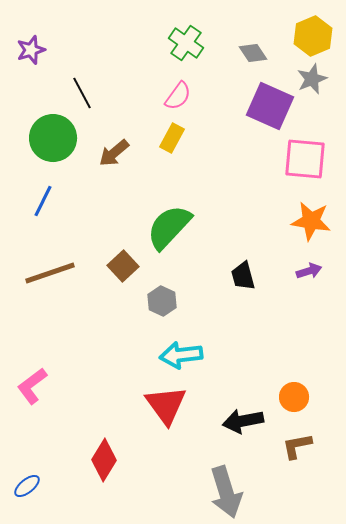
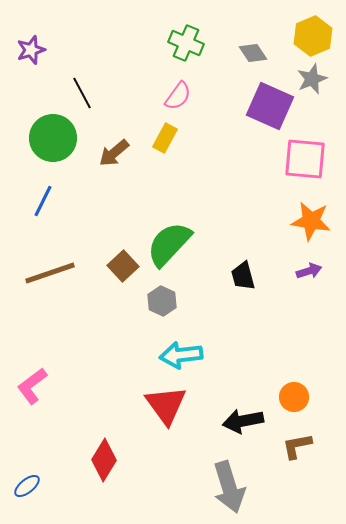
green cross: rotated 12 degrees counterclockwise
yellow rectangle: moved 7 px left
green semicircle: moved 17 px down
gray arrow: moved 3 px right, 5 px up
